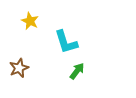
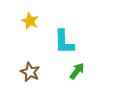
cyan L-shape: moved 2 px left; rotated 16 degrees clockwise
brown star: moved 11 px right, 4 px down; rotated 24 degrees counterclockwise
